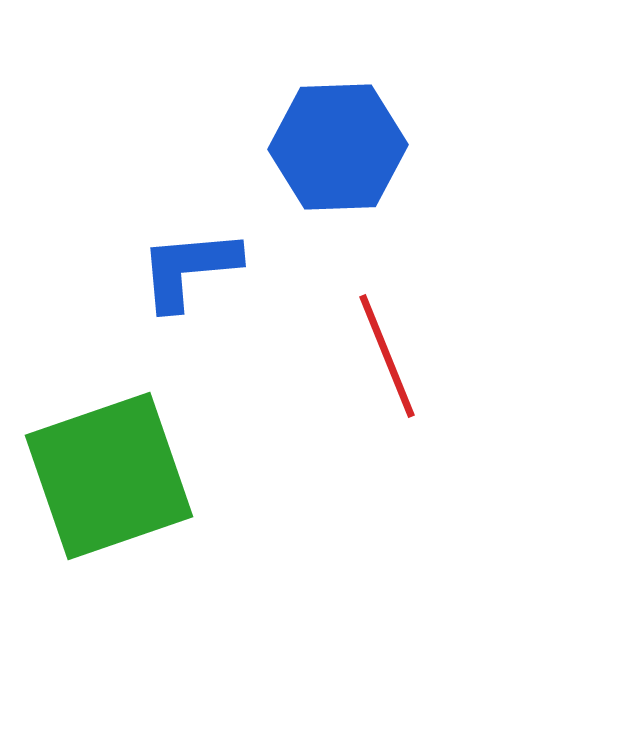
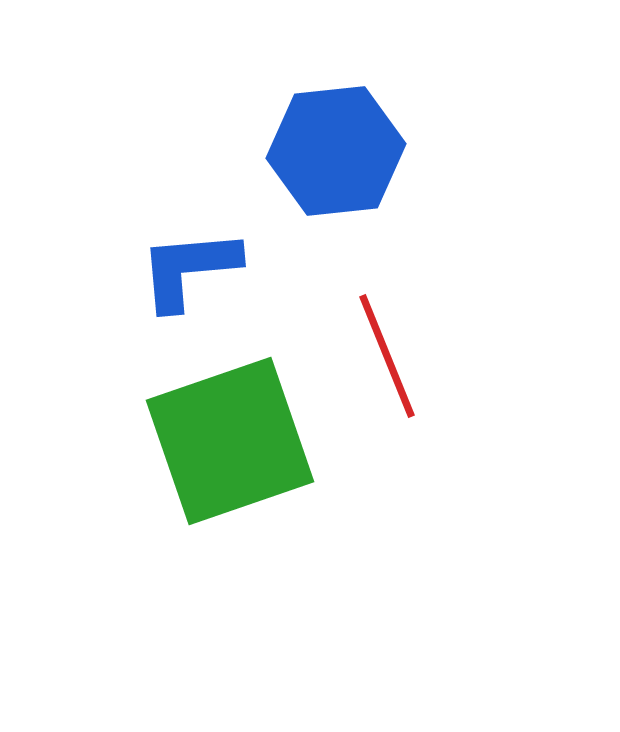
blue hexagon: moved 2 px left, 4 px down; rotated 4 degrees counterclockwise
green square: moved 121 px right, 35 px up
